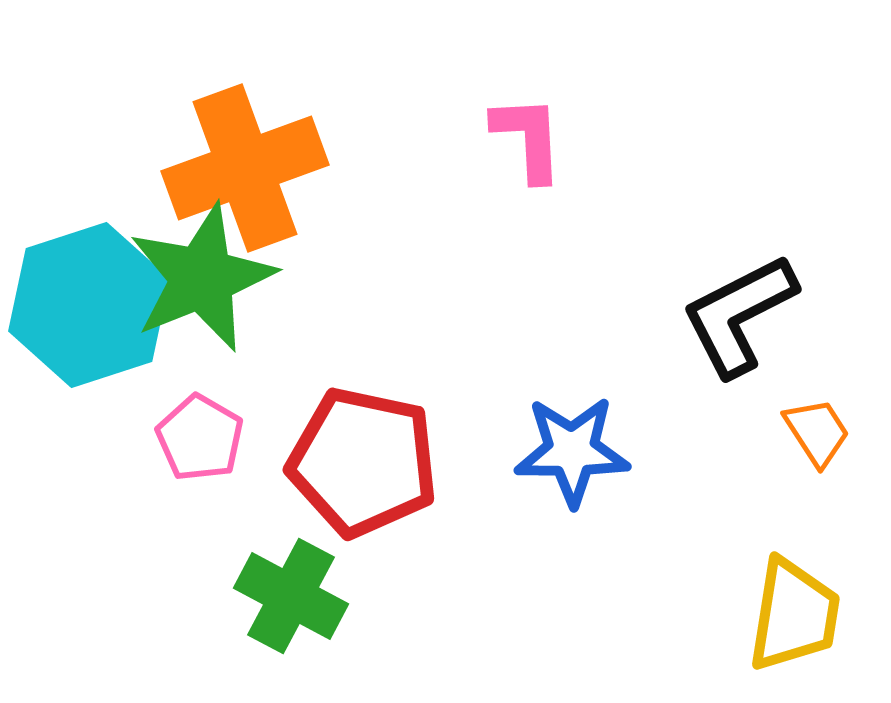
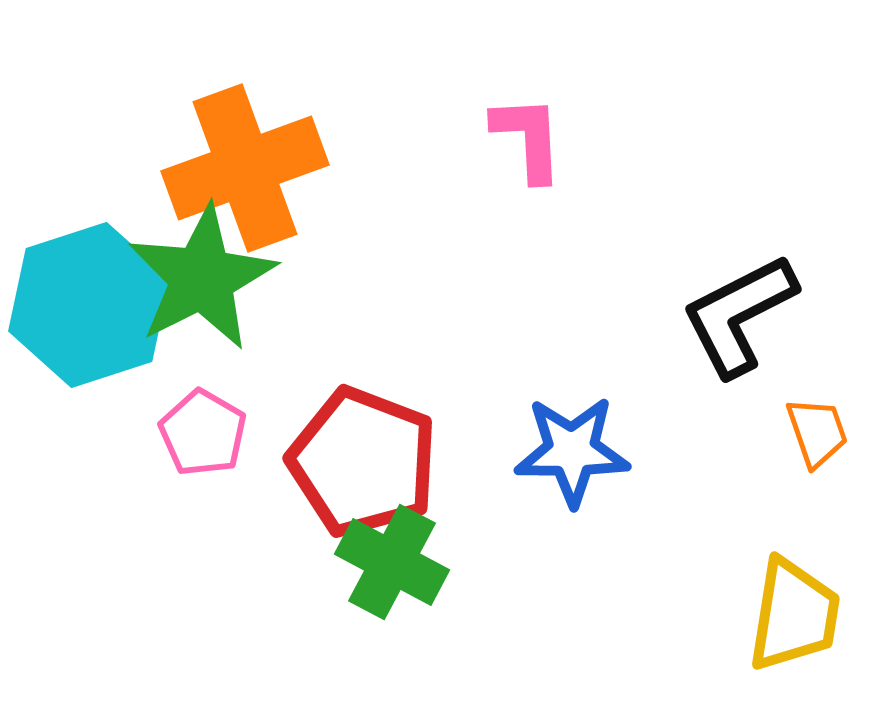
green star: rotated 5 degrees counterclockwise
orange trapezoid: rotated 14 degrees clockwise
pink pentagon: moved 3 px right, 5 px up
red pentagon: rotated 9 degrees clockwise
green cross: moved 101 px right, 34 px up
